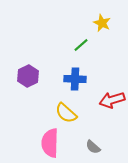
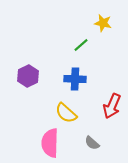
yellow star: moved 1 px right; rotated 12 degrees counterclockwise
red arrow: moved 6 px down; rotated 50 degrees counterclockwise
gray semicircle: moved 1 px left, 4 px up
